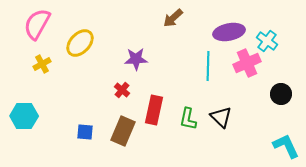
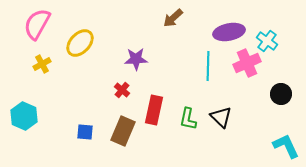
cyan hexagon: rotated 24 degrees clockwise
